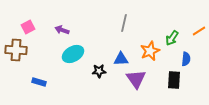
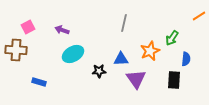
orange line: moved 15 px up
